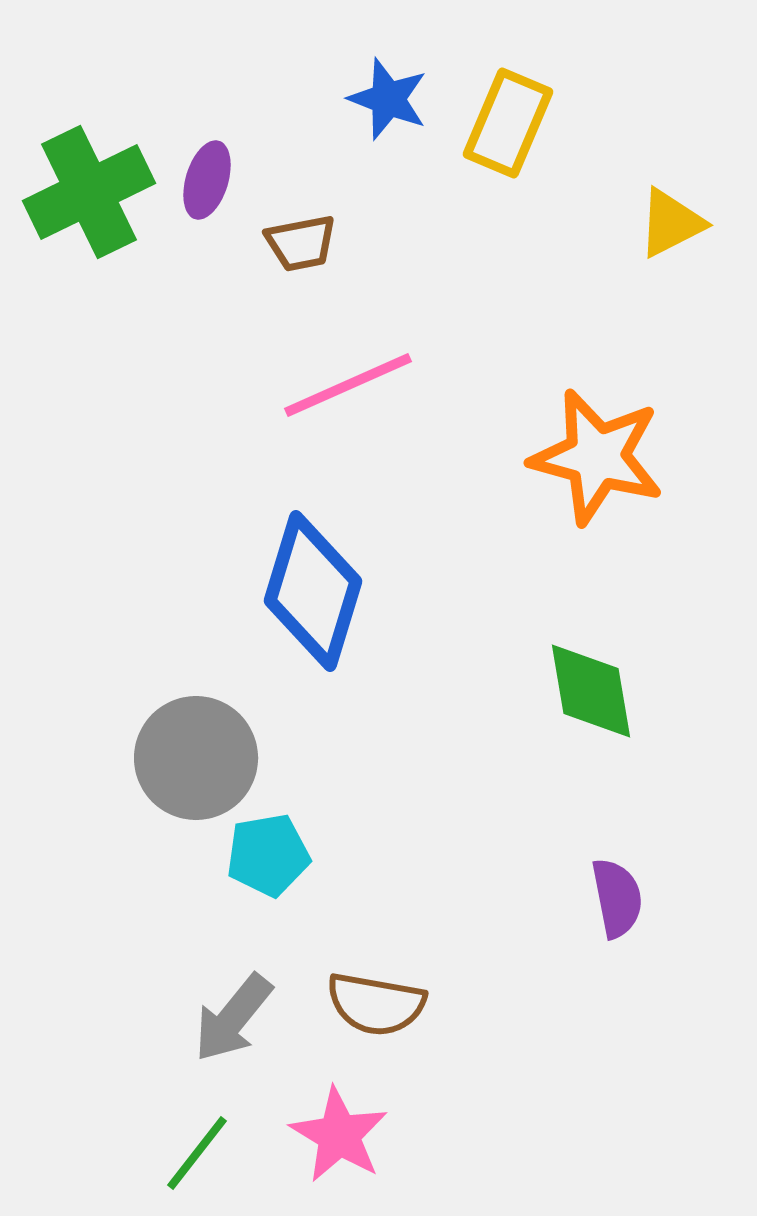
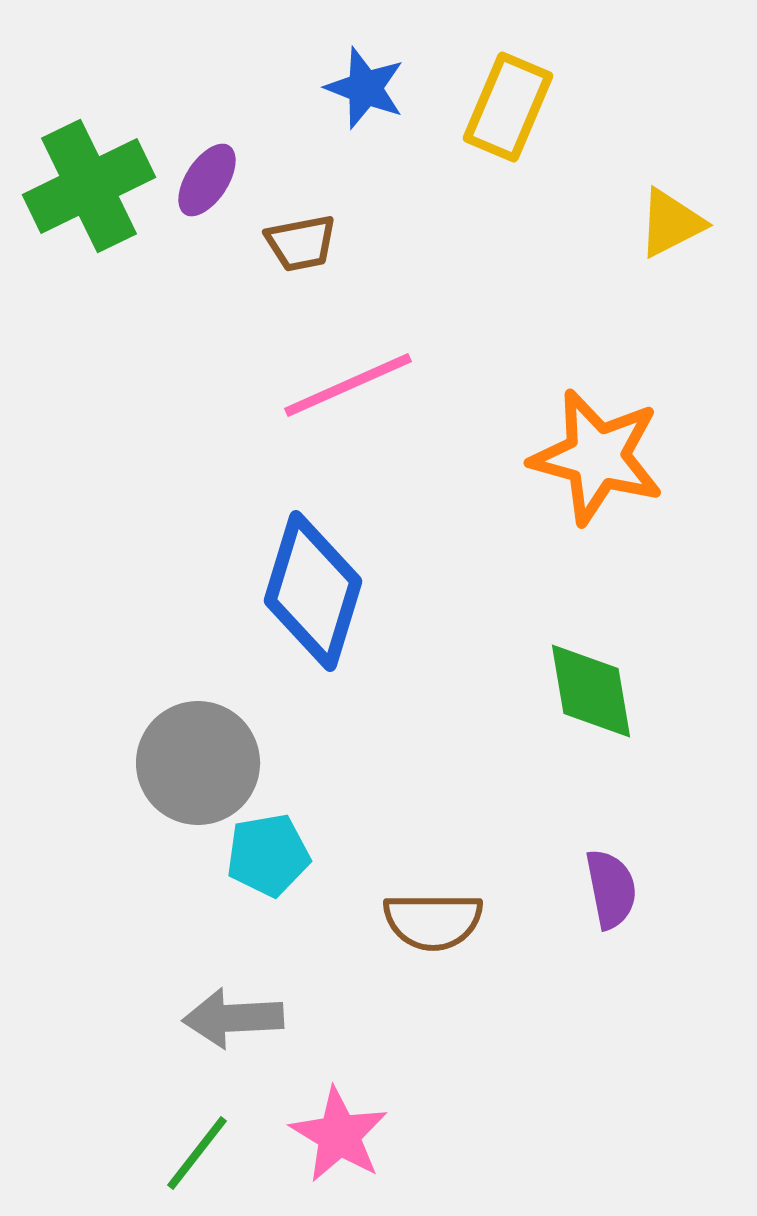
blue star: moved 23 px left, 11 px up
yellow rectangle: moved 16 px up
purple ellipse: rotated 16 degrees clockwise
green cross: moved 6 px up
gray circle: moved 2 px right, 5 px down
purple semicircle: moved 6 px left, 9 px up
brown semicircle: moved 57 px right, 83 px up; rotated 10 degrees counterclockwise
gray arrow: rotated 48 degrees clockwise
